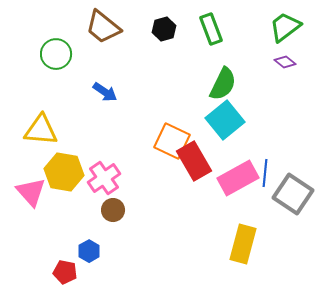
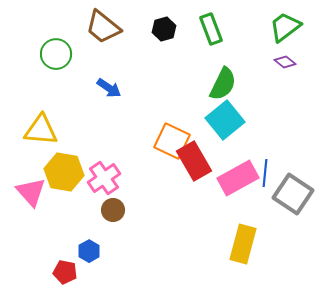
blue arrow: moved 4 px right, 4 px up
